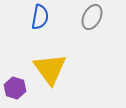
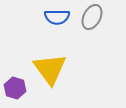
blue semicircle: moved 17 px right; rotated 80 degrees clockwise
